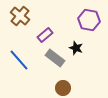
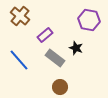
brown circle: moved 3 px left, 1 px up
